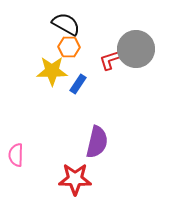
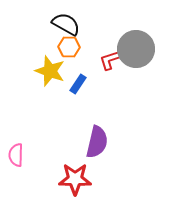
yellow star: moved 2 px left; rotated 20 degrees clockwise
